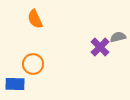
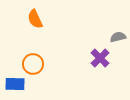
purple cross: moved 11 px down
